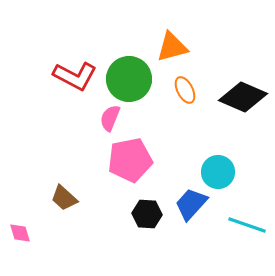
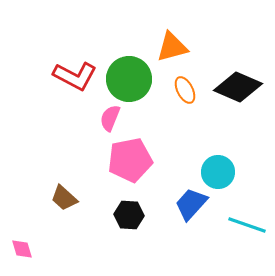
black diamond: moved 5 px left, 10 px up
black hexagon: moved 18 px left, 1 px down
pink diamond: moved 2 px right, 16 px down
